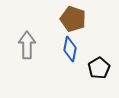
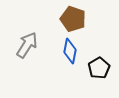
gray arrow: rotated 32 degrees clockwise
blue diamond: moved 2 px down
